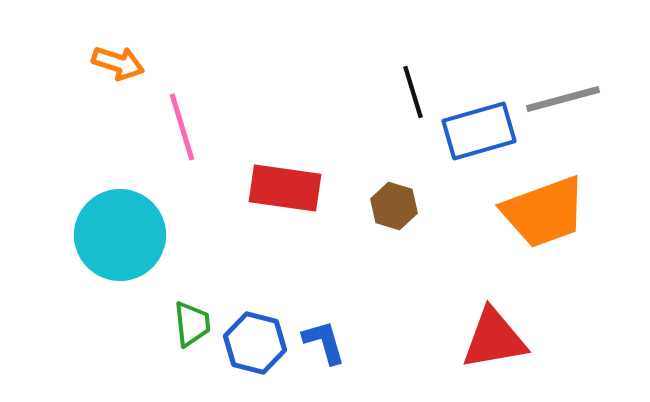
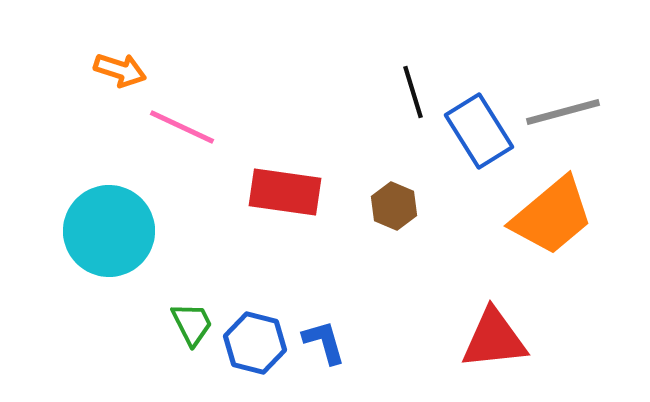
orange arrow: moved 2 px right, 7 px down
gray line: moved 13 px down
pink line: rotated 48 degrees counterclockwise
blue rectangle: rotated 74 degrees clockwise
red rectangle: moved 4 px down
brown hexagon: rotated 6 degrees clockwise
orange trapezoid: moved 8 px right, 4 px down; rotated 20 degrees counterclockwise
cyan circle: moved 11 px left, 4 px up
green trapezoid: rotated 21 degrees counterclockwise
red triangle: rotated 4 degrees clockwise
